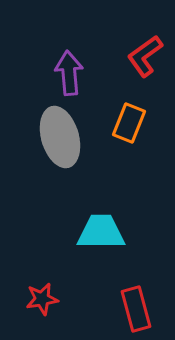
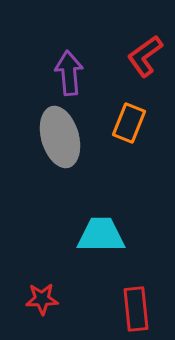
cyan trapezoid: moved 3 px down
red star: rotated 8 degrees clockwise
red rectangle: rotated 9 degrees clockwise
